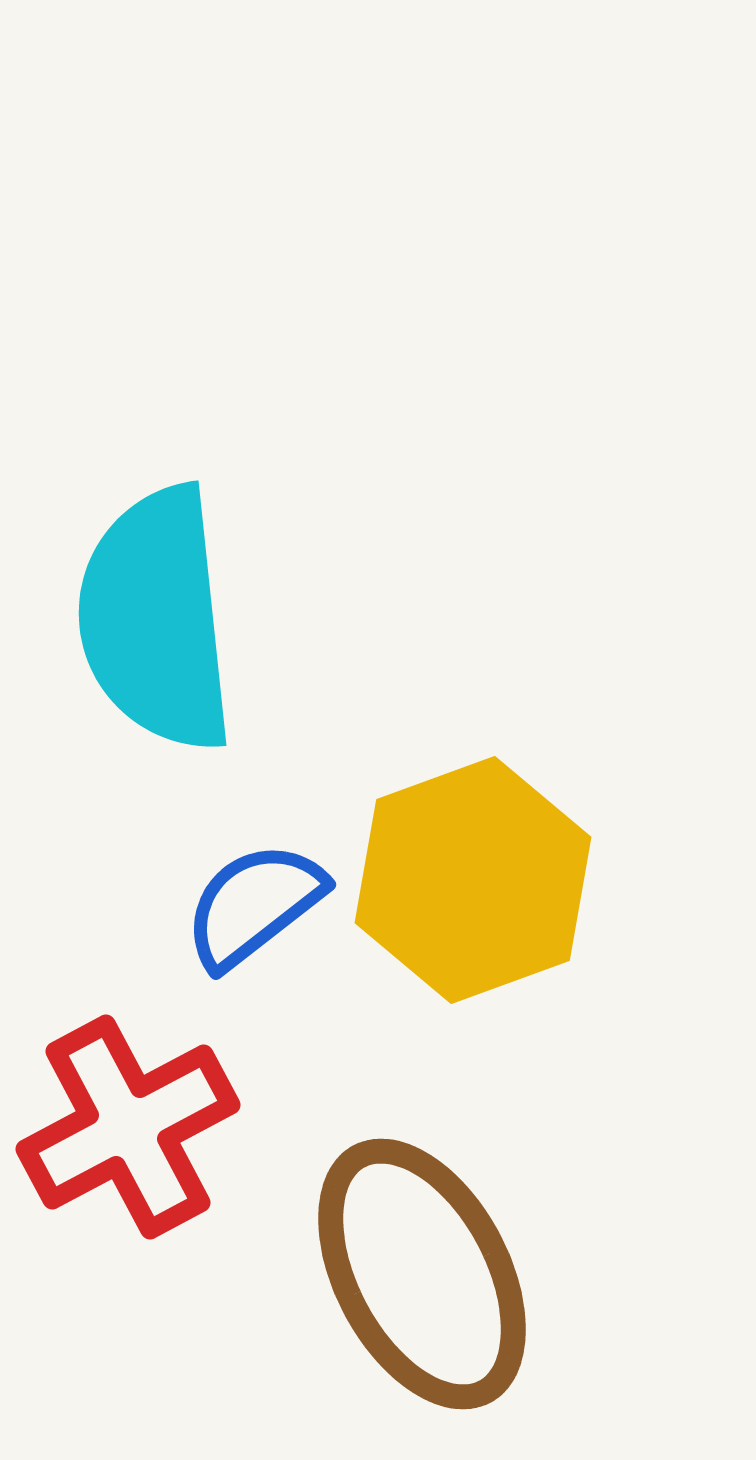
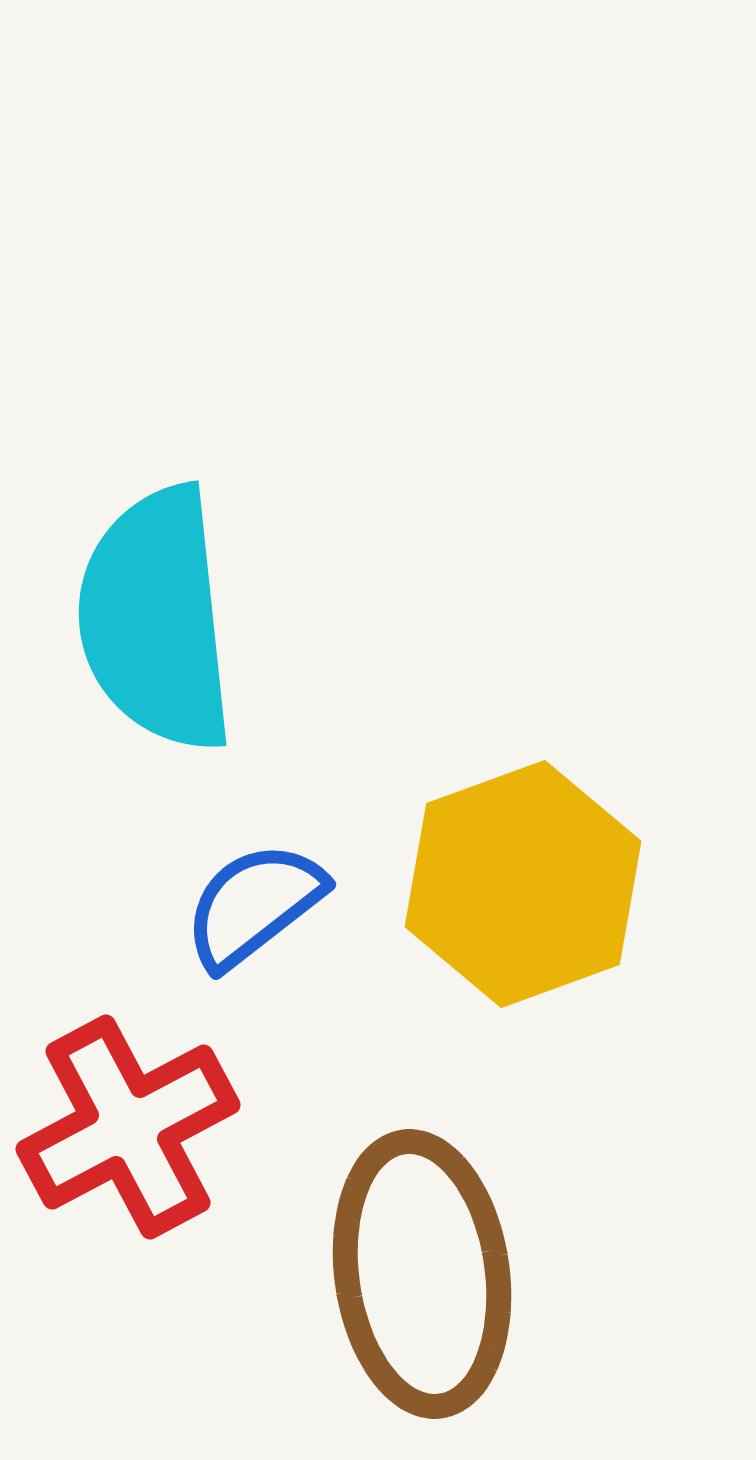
yellow hexagon: moved 50 px right, 4 px down
brown ellipse: rotated 20 degrees clockwise
